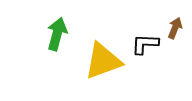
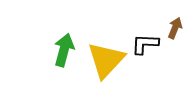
green arrow: moved 7 px right, 16 px down
yellow triangle: moved 3 px right, 1 px up; rotated 27 degrees counterclockwise
